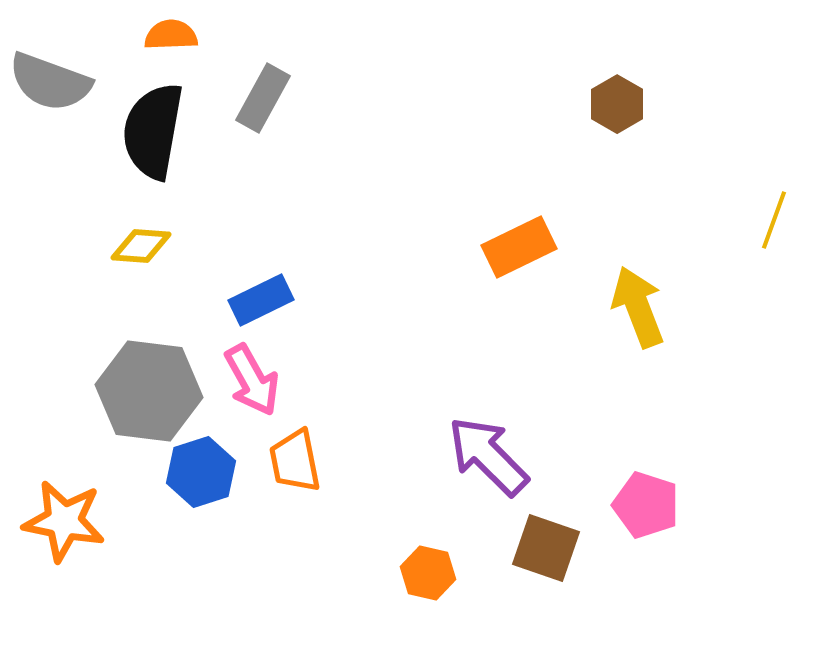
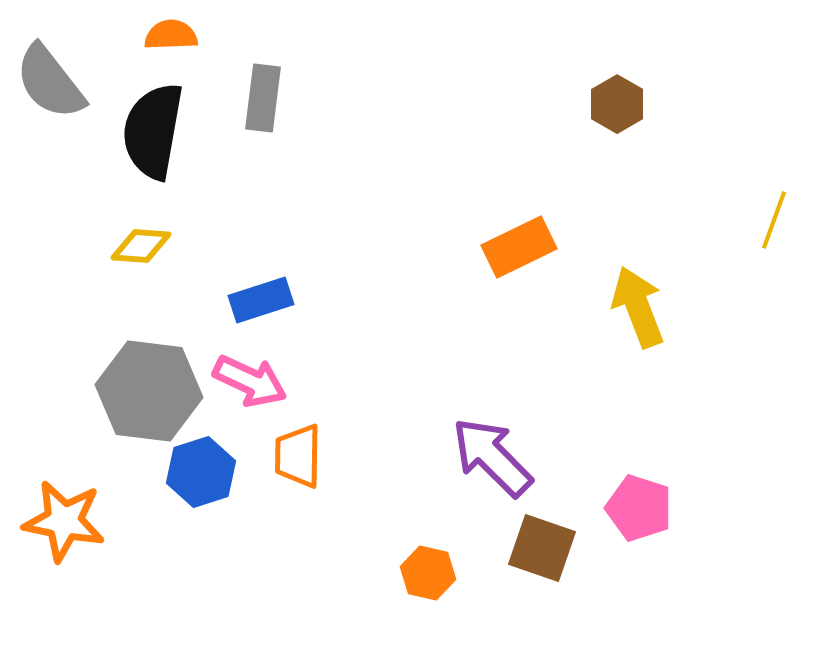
gray semicircle: rotated 32 degrees clockwise
gray rectangle: rotated 22 degrees counterclockwise
blue rectangle: rotated 8 degrees clockwise
pink arrow: moved 2 px left, 1 px down; rotated 36 degrees counterclockwise
purple arrow: moved 4 px right, 1 px down
orange trapezoid: moved 3 px right, 5 px up; rotated 12 degrees clockwise
pink pentagon: moved 7 px left, 3 px down
brown square: moved 4 px left
